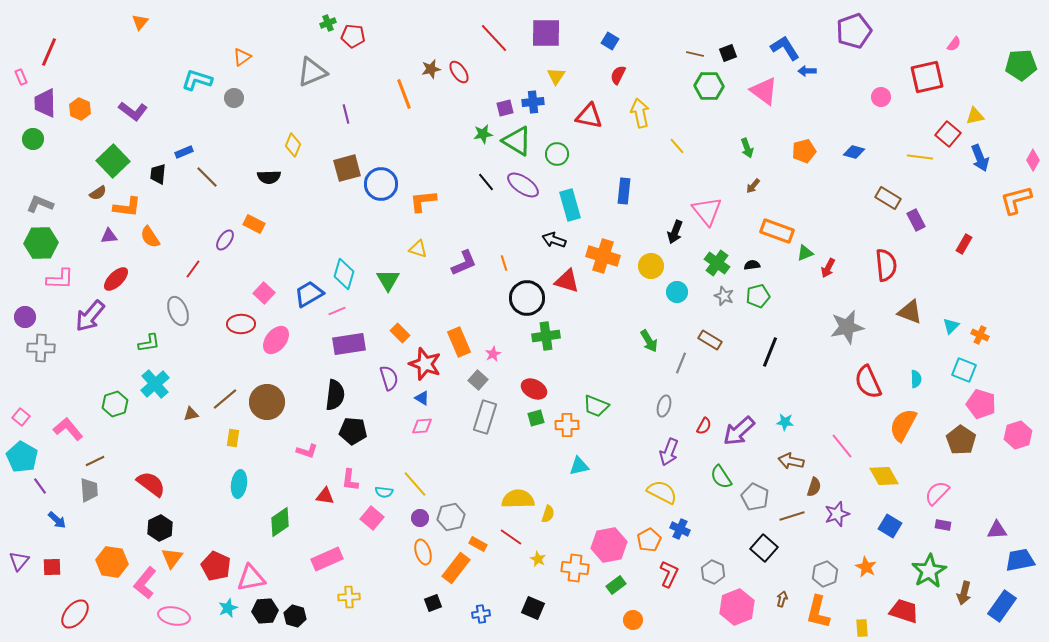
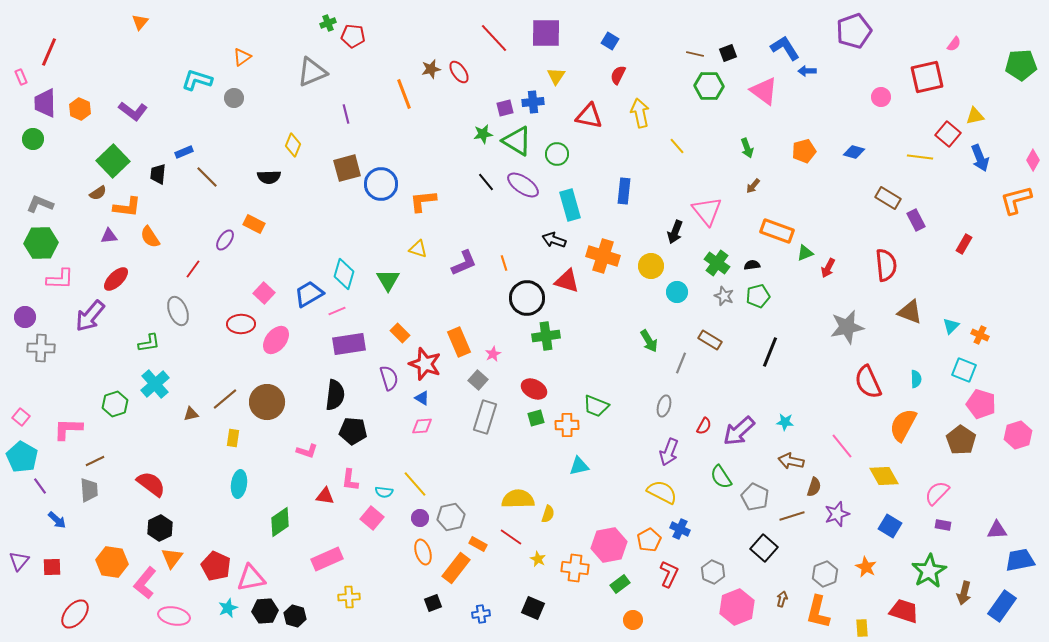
pink L-shape at (68, 429): rotated 48 degrees counterclockwise
green rectangle at (616, 585): moved 4 px right, 1 px up
